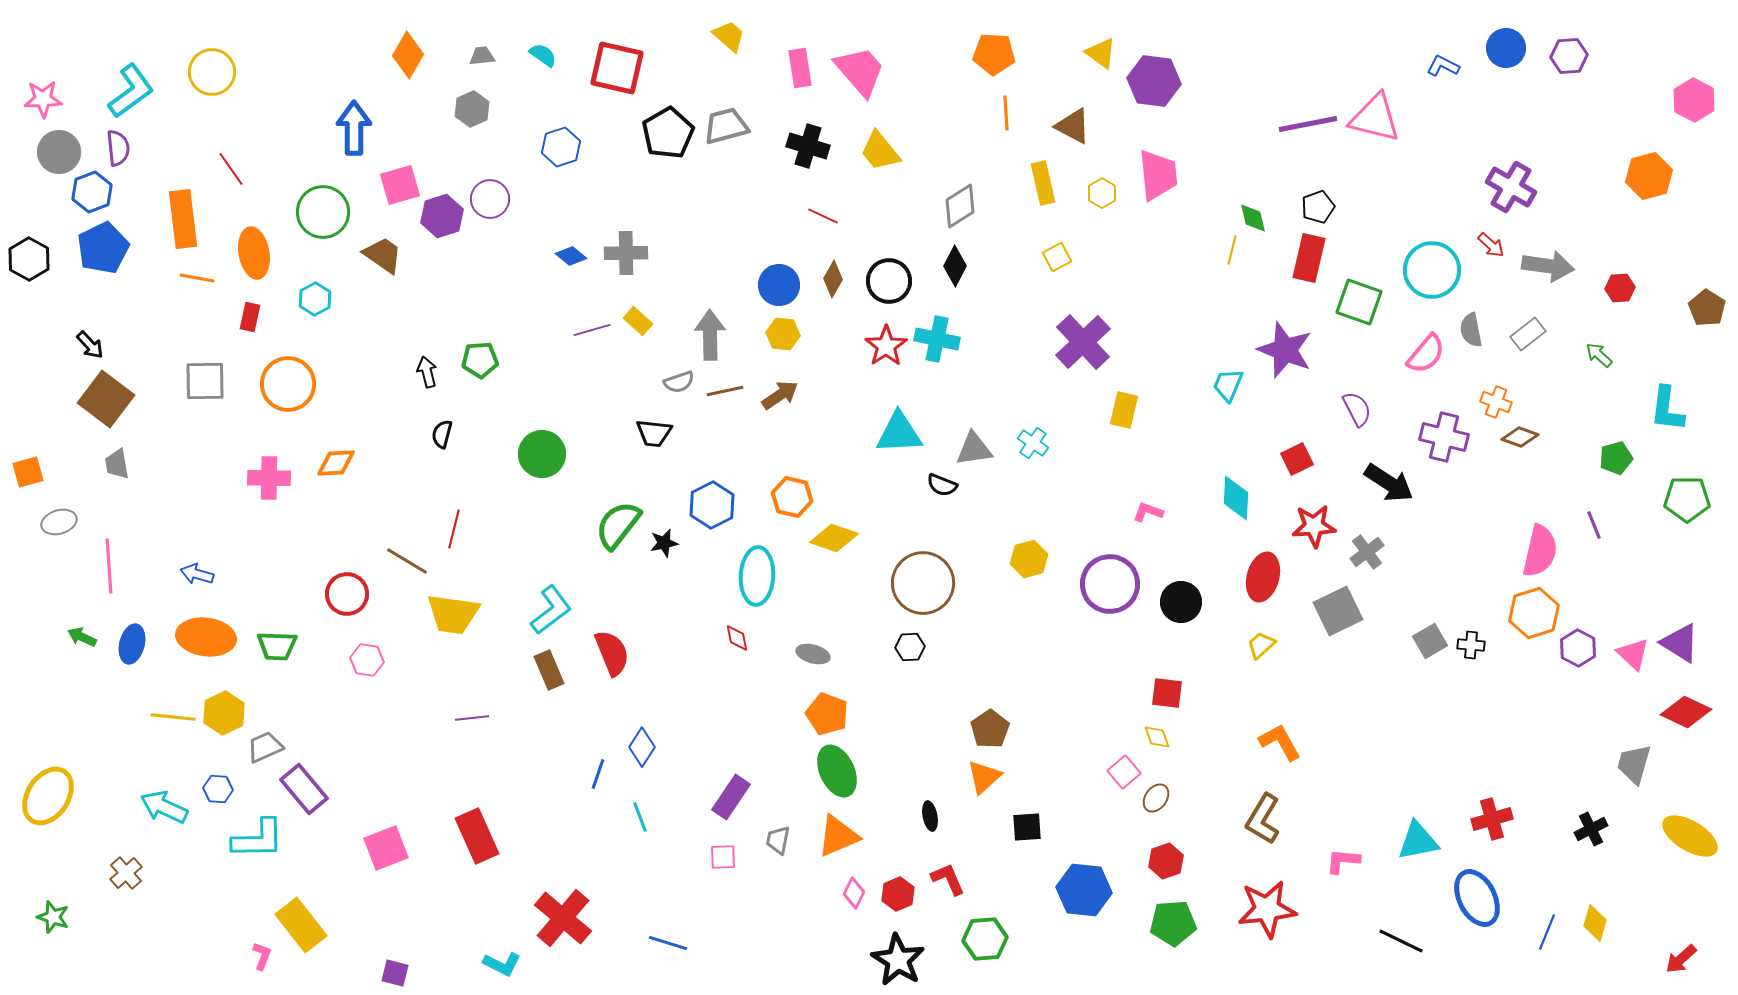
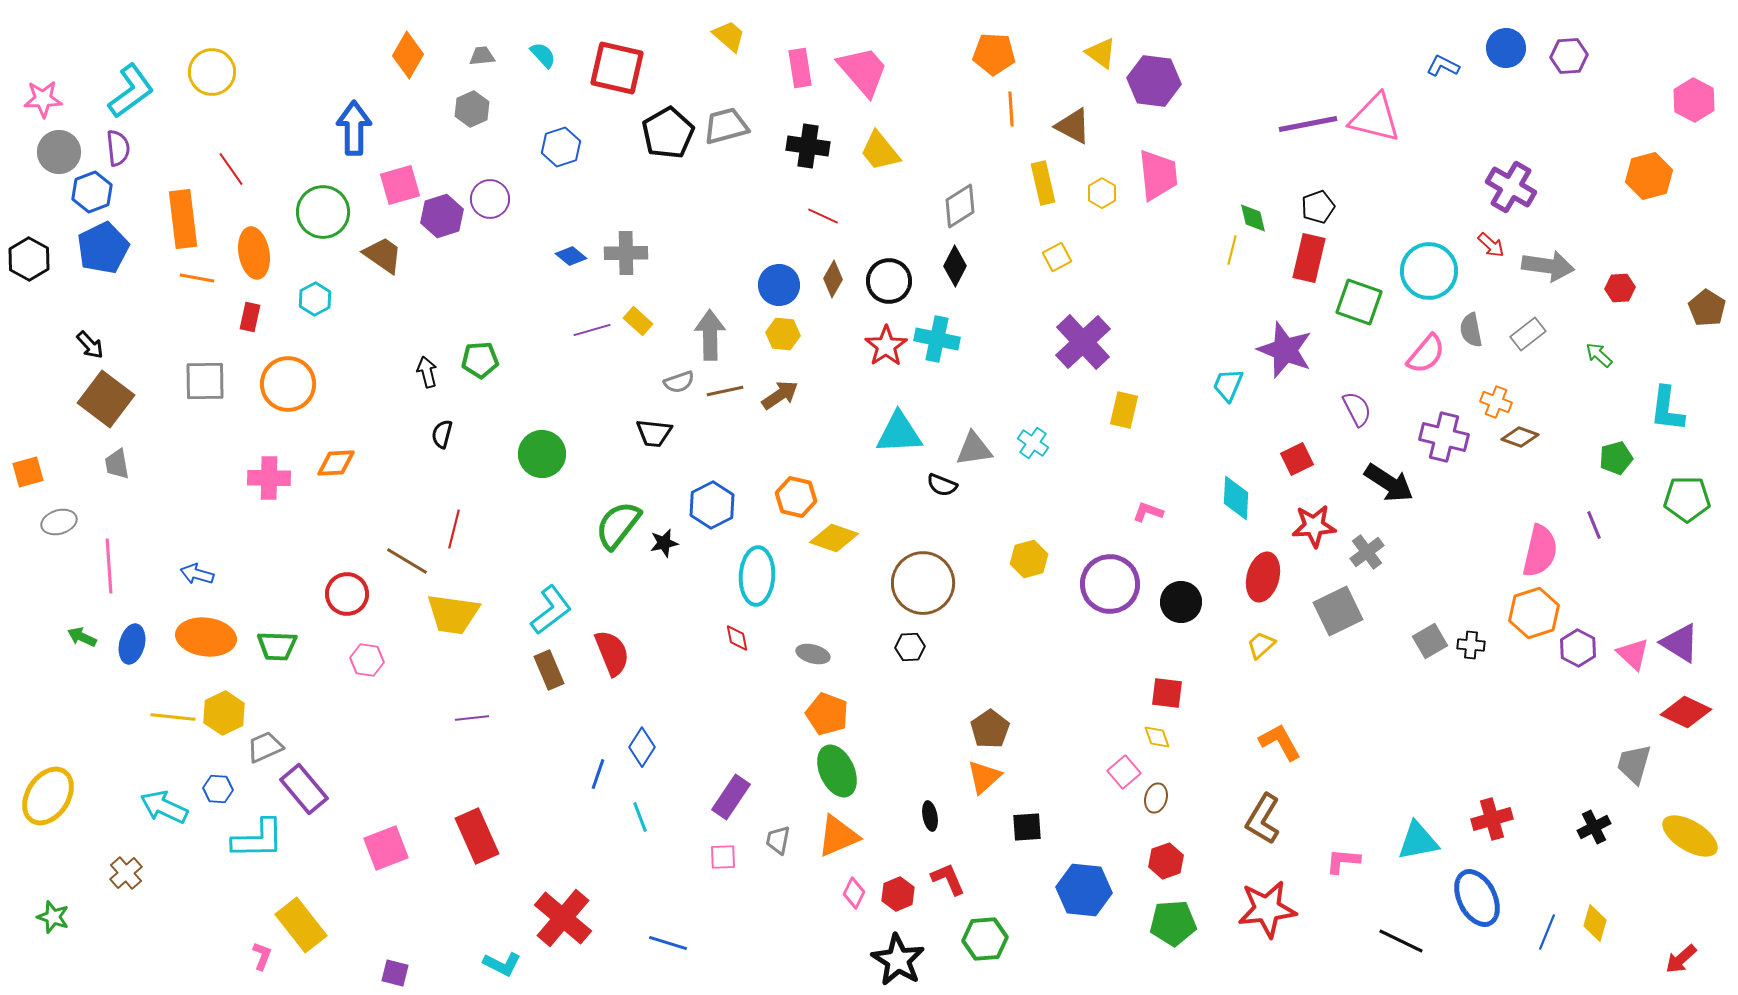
cyan semicircle at (543, 55): rotated 12 degrees clockwise
pink trapezoid at (860, 71): moved 3 px right
orange line at (1006, 113): moved 5 px right, 4 px up
black cross at (808, 146): rotated 9 degrees counterclockwise
cyan circle at (1432, 270): moved 3 px left, 1 px down
orange hexagon at (792, 497): moved 4 px right
brown ellipse at (1156, 798): rotated 20 degrees counterclockwise
black cross at (1591, 829): moved 3 px right, 2 px up
